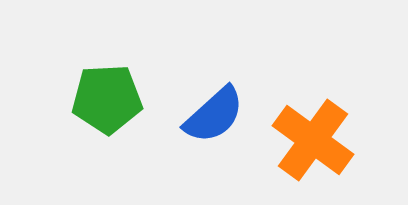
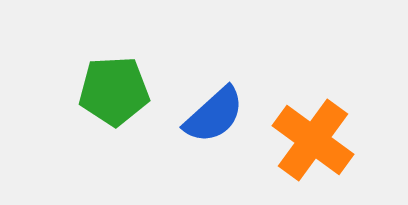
green pentagon: moved 7 px right, 8 px up
